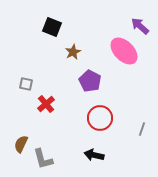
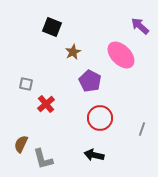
pink ellipse: moved 3 px left, 4 px down
